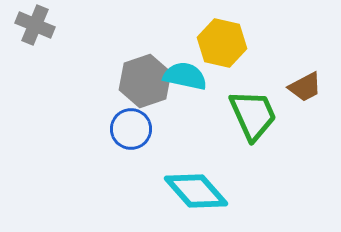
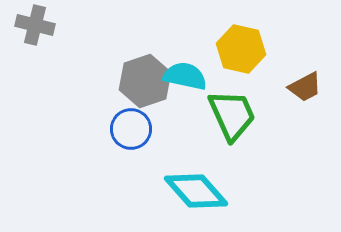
gray cross: rotated 9 degrees counterclockwise
yellow hexagon: moved 19 px right, 6 px down
green trapezoid: moved 21 px left
